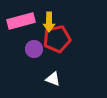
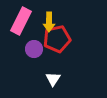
pink rectangle: rotated 48 degrees counterclockwise
white triangle: rotated 42 degrees clockwise
